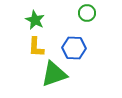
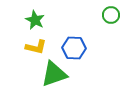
green circle: moved 24 px right, 2 px down
yellow L-shape: rotated 80 degrees counterclockwise
